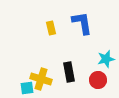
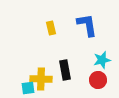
blue L-shape: moved 5 px right, 2 px down
cyan star: moved 4 px left, 1 px down
black rectangle: moved 4 px left, 2 px up
yellow cross: rotated 15 degrees counterclockwise
cyan square: moved 1 px right
